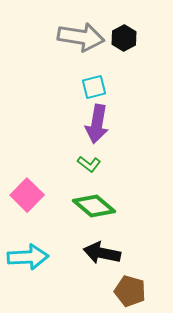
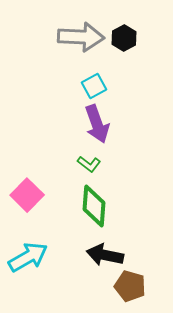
gray arrow: rotated 6 degrees counterclockwise
cyan square: moved 1 px up; rotated 15 degrees counterclockwise
purple arrow: rotated 30 degrees counterclockwise
green diamond: rotated 54 degrees clockwise
black arrow: moved 3 px right, 2 px down
cyan arrow: rotated 27 degrees counterclockwise
brown pentagon: moved 5 px up
